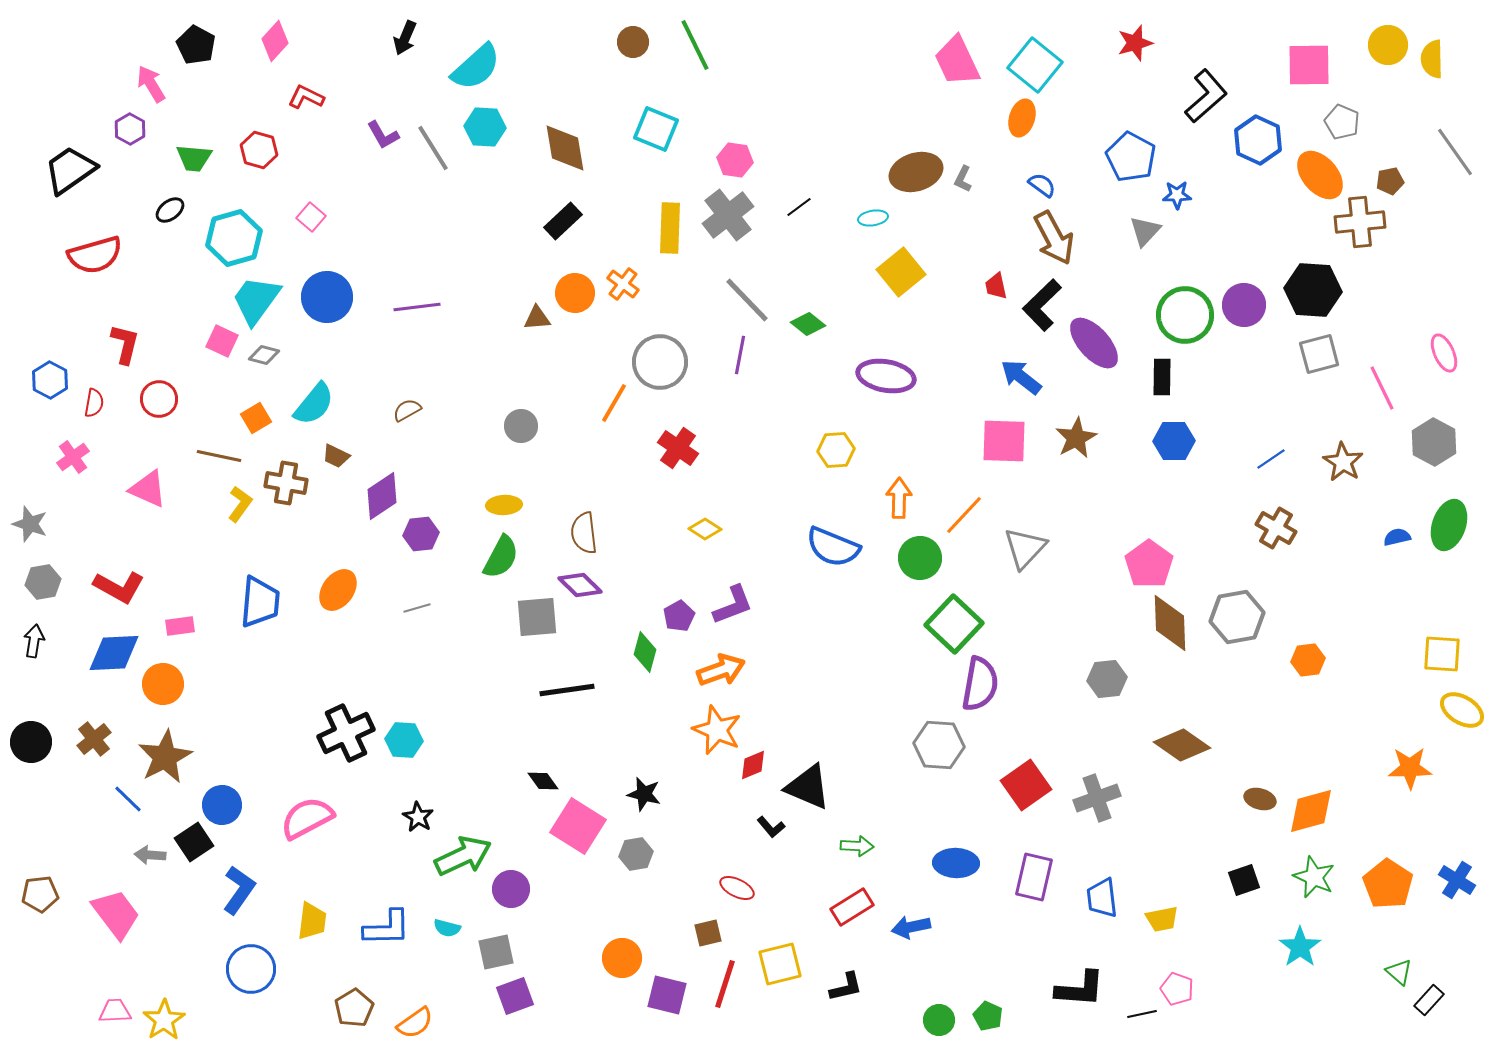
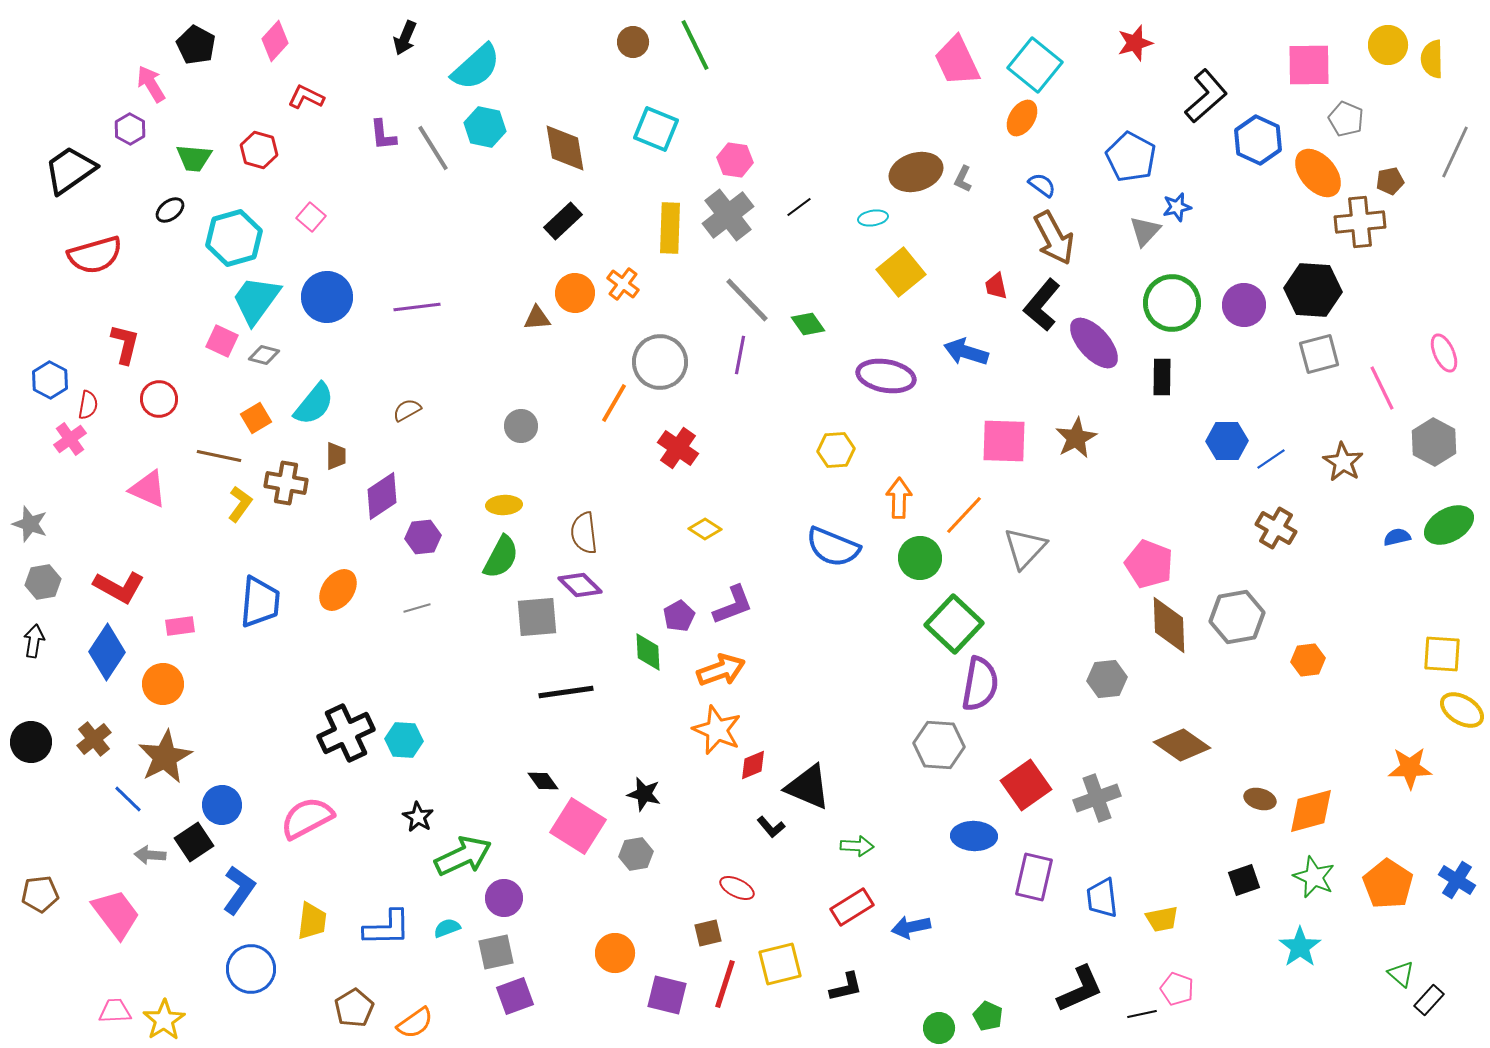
orange ellipse at (1022, 118): rotated 15 degrees clockwise
gray pentagon at (1342, 122): moved 4 px right, 3 px up
cyan hexagon at (485, 127): rotated 9 degrees clockwise
purple L-shape at (383, 135): rotated 24 degrees clockwise
gray line at (1455, 152): rotated 60 degrees clockwise
orange ellipse at (1320, 175): moved 2 px left, 2 px up
blue star at (1177, 195): moved 12 px down; rotated 12 degrees counterclockwise
black L-shape at (1042, 305): rotated 6 degrees counterclockwise
green circle at (1185, 315): moved 13 px left, 12 px up
green diamond at (808, 324): rotated 16 degrees clockwise
blue arrow at (1021, 377): moved 55 px left, 25 px up; rotated 21 degrees counterclockwise
red semicircle at (94, 403): moved 6 px left, 2 px down
blue hexagon at (1174, 441): moved 53 px right
brown trapezoid at (336, 456): rotated 116 degrees counterclockwise
pink cross at (73, 457): moved 3 px left, 18 px up
green ellipse at (1449, 525): rotated 42 degrees clockwise
purple hexagon at (421, 534): moved 2 px right, 3 px down
pink pentagon at (1149, 564): rotated 15 degrees counterclockwise
brown diamond at (1170, 623): moved 1 px left, 2 px down
green diamond at (645, 652): moved 3 px right; rotated 18 degrees counterclockwise
blue diamond at (114, 653): moved 7 px left, 1 px up; rotated 54 degrees counterclockwise
black line at (567, 690): moved 1 px left, 2 px down
blue ellipse at (956, 863): moved 18 px right, 27 px up
purple circle at (511, 889): moved 7 px left, 9 px down
cyan semicircle at (447, 928): rotated 144 degrees clockwise
orange circle at (622, 958): moved 7 px left, 5 px up
green triangle at (1399, 972): moved 2 px right, 2 px down
black L-shape at (1080, 989): rotated 28 degrees counterclockwise
green circle at (939, 1020): moved 8 px down
